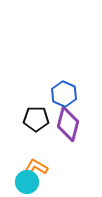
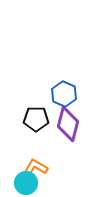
cyan circle: moved 1 px left, 1 px down
